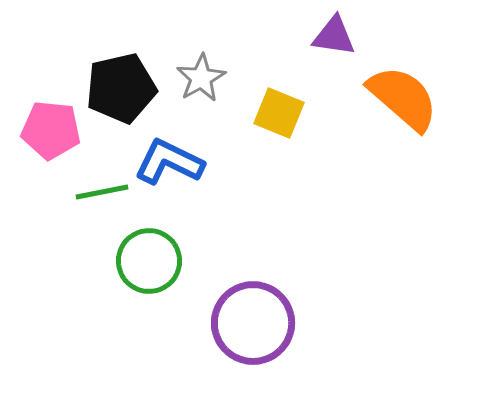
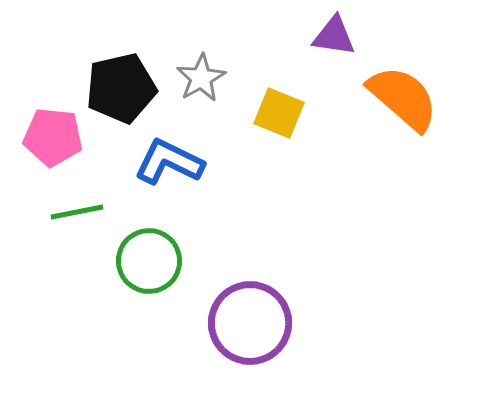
pink pentagon: moved 2 px right, 7 px down
green line: moved 25 px left, 20 px down
purple circle: moved 3 px left
